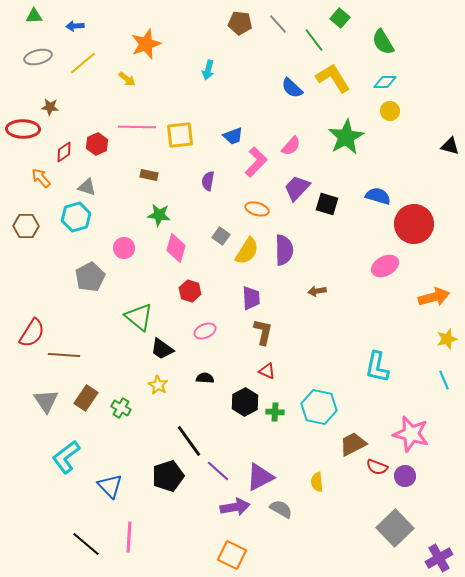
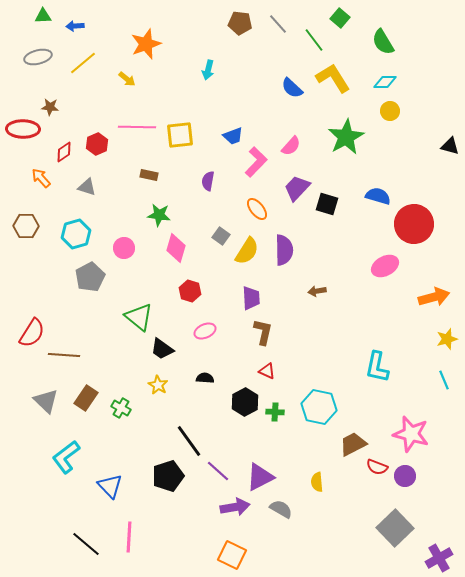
green triangle at (34, 16): moved 9 px right
orange ellipse at (257, 209): rotated 35 degrees clockwise
cyan hexagon at (76, 217): moved 17 px down
gray triangle at (46, 401): rotated 12 degrees counterclockwise
